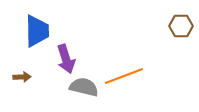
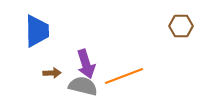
purple arrow: moved 20 px right, 5 px down
brown arrow: moved 30 px right, 4 px up
gray semicircle: moved 1 px left, 1 px up
